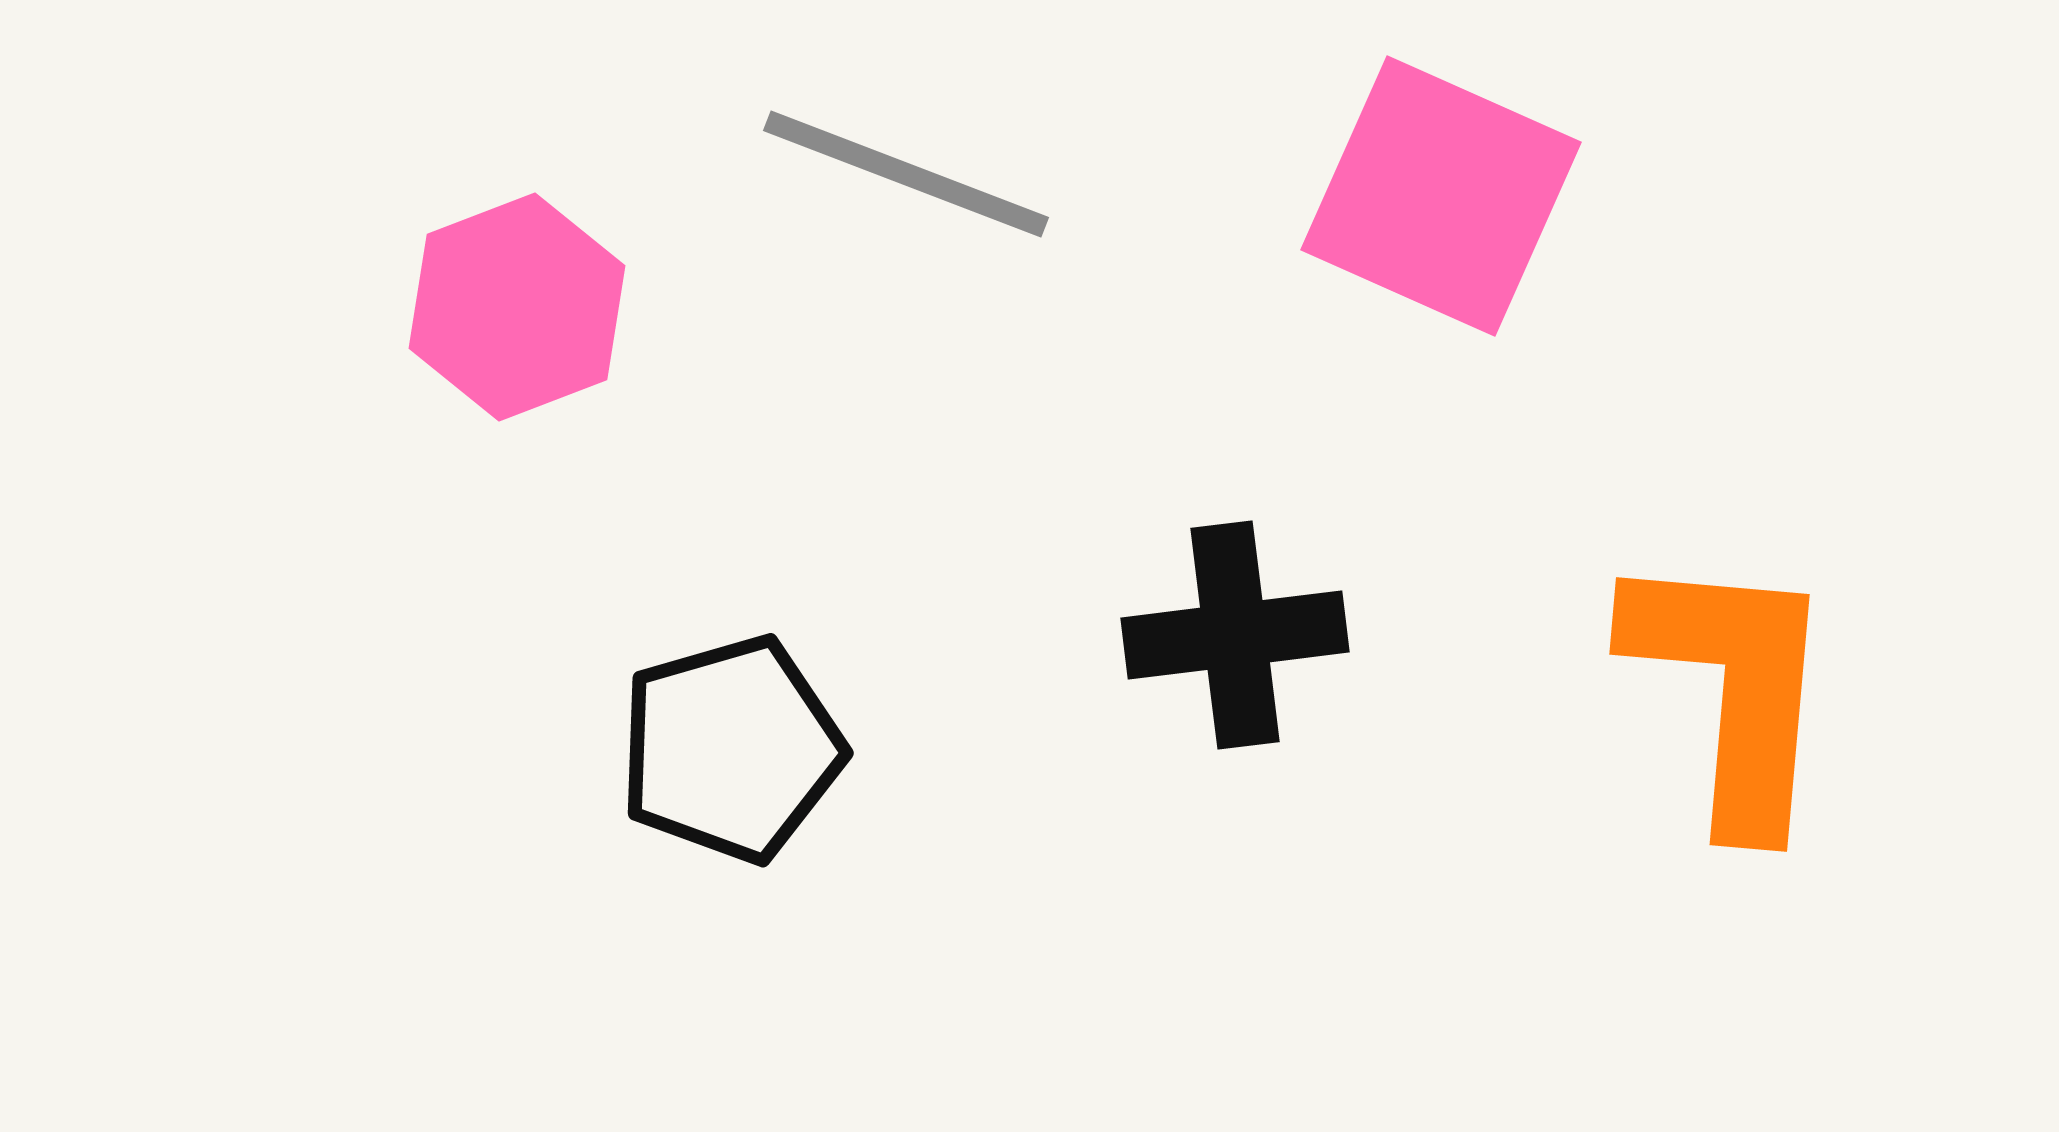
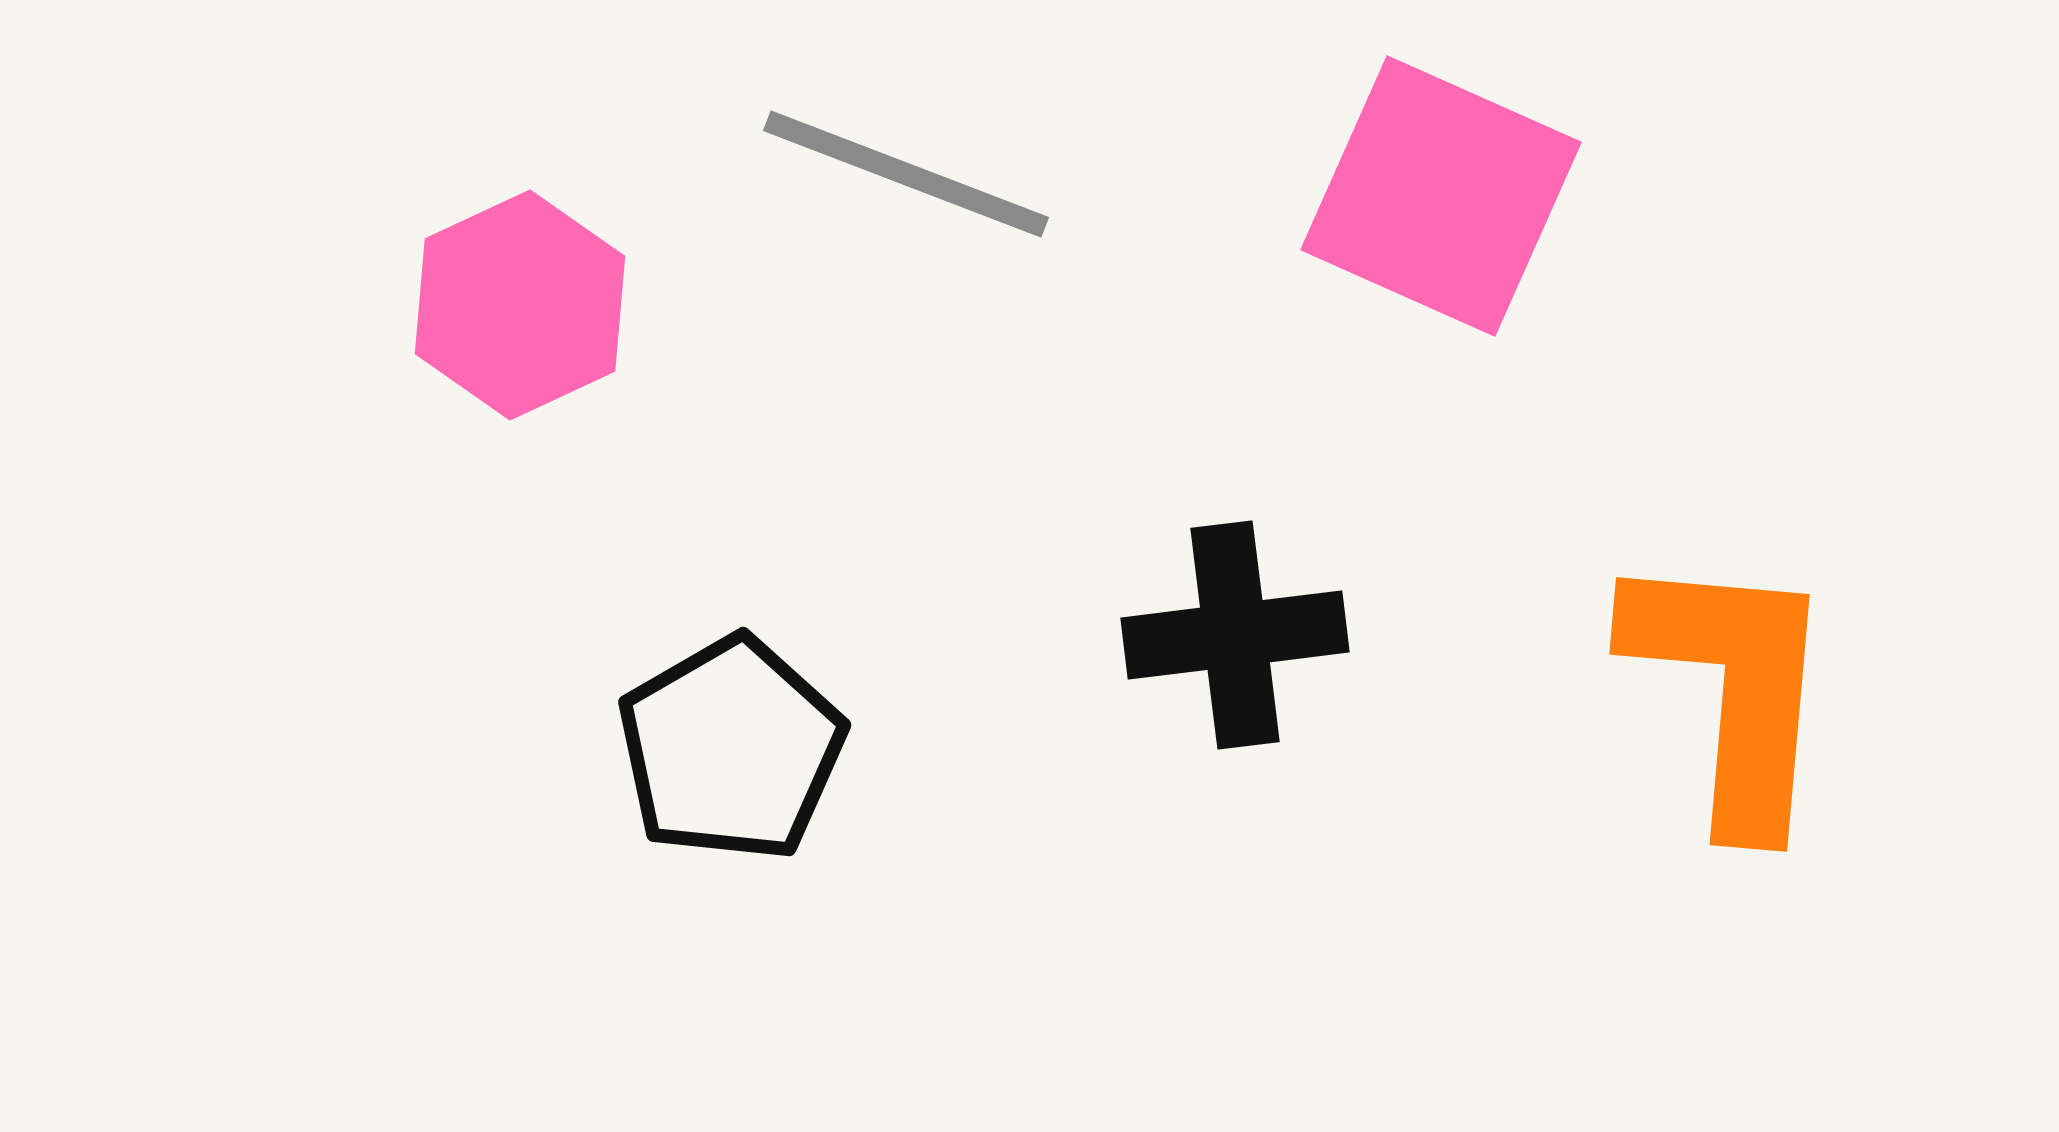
pink hexagon: moved 3 px right, 2 px up; rotated 4 degrees counterclockwise
black pentagon: rotated 14 degrees counterclockwise
